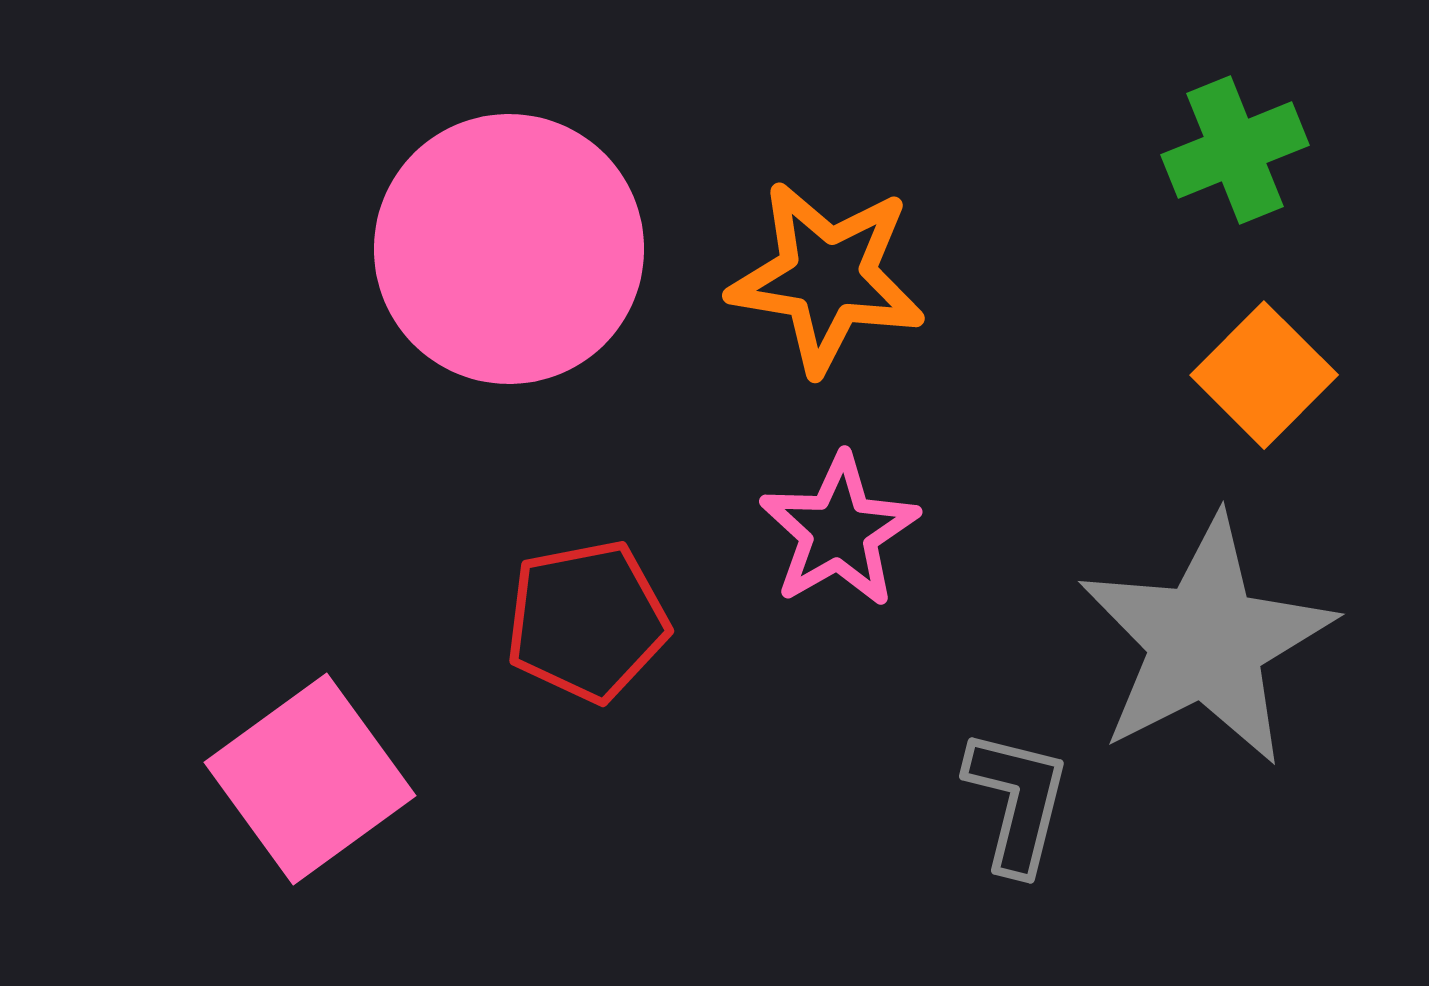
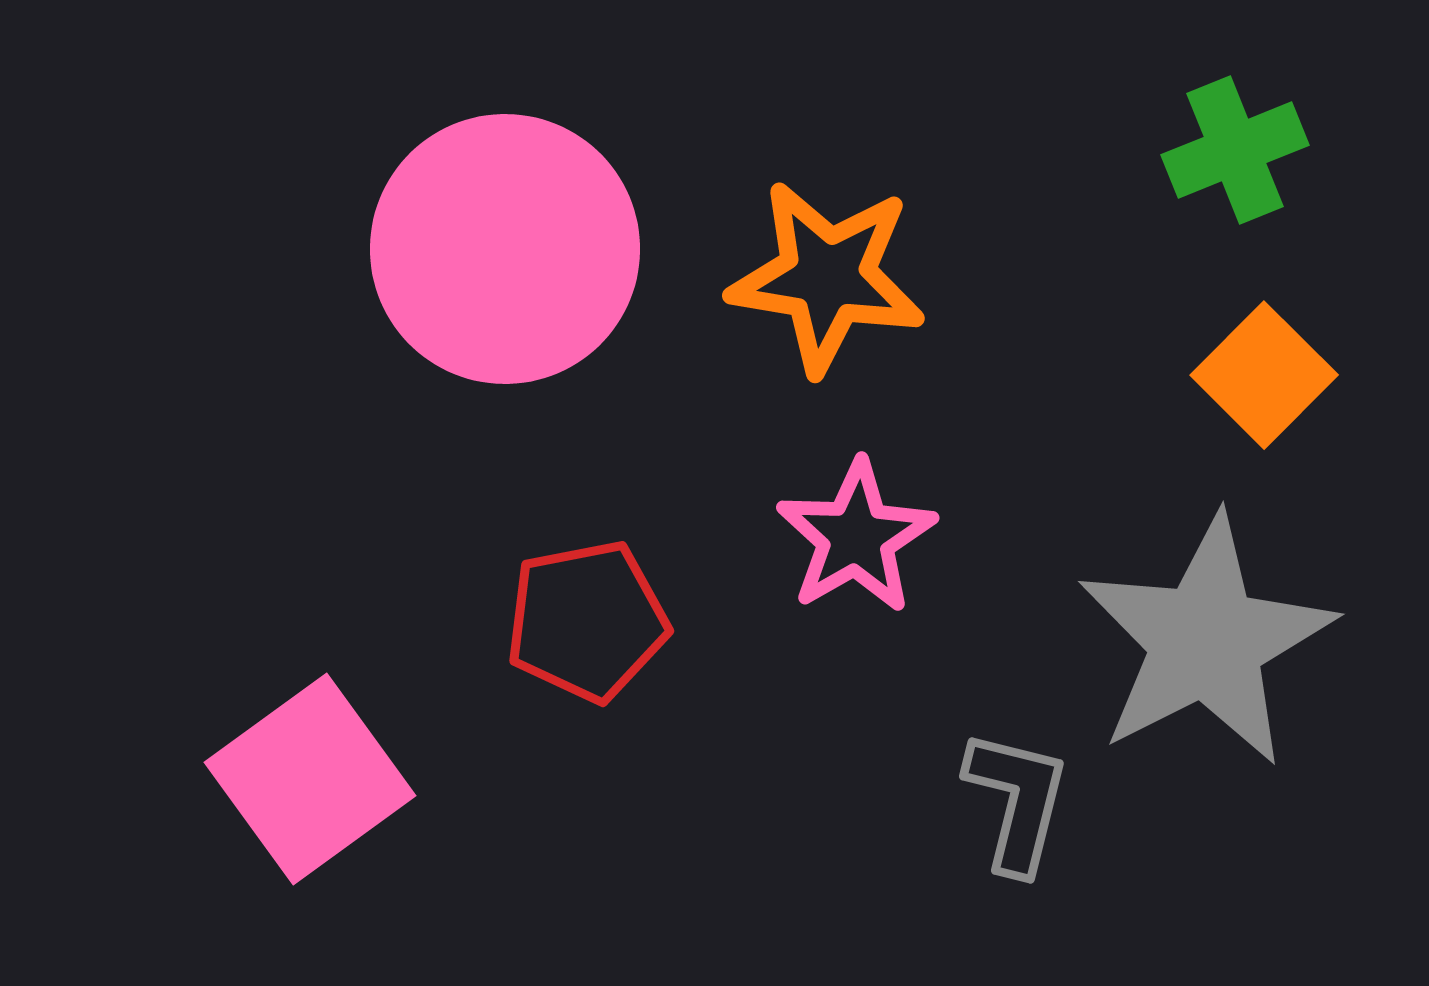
pink circle: moved 4 px left
pink star: moved 17 px right, 6 px down
